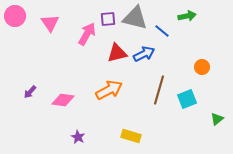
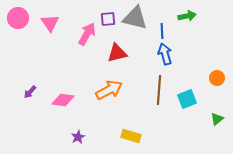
pink circle: moved 3 px right, 2 px down
blue line: rotated 49 degrees clockwise
blue arrow: moved 21 px right; rotated 80 degrees counterclockwise
orange circle: moved 15 px right, 11 px down
brown line: rotated 12 degrees counterclockwise
purple star: rotated 16 degrees clockwise
